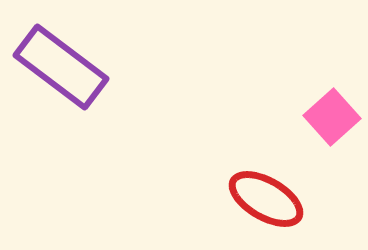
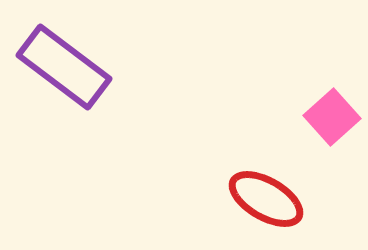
purple rectangle: moved 3 px right
